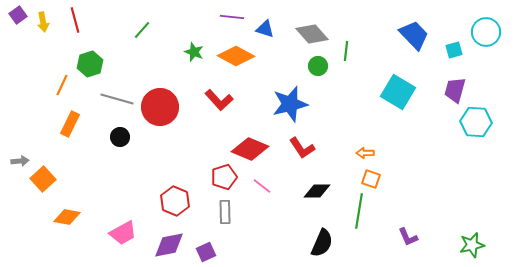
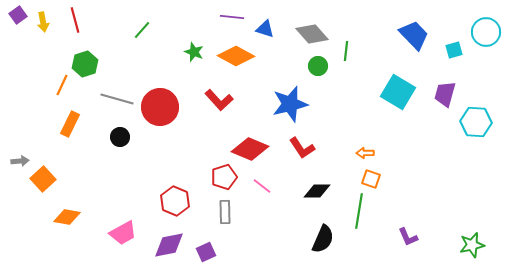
green hexagon at (90, 64): moved 5 px left
purple trapezoid at (455, 90): moved 10 px left, 4 px down
black semicircle at (322, 243): moved 1 px right, 4 px up
